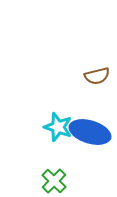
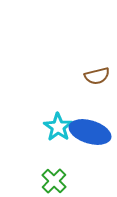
cyan star: rotated 16 degrees clockwise
